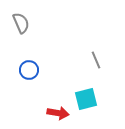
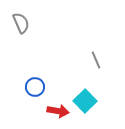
blue circle: moved 6 px right, 17 px down
cyan square: moved 1 px left, 2 px down; rotated 30 degrees counterclockwise
red arrow: moved 2 px up
